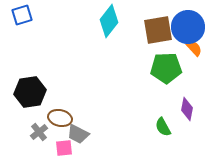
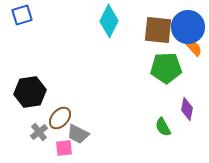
cyan diamond: rotated 12 degrees counterclockwise
brown square: rotated 16 degrees clockwise
brown ellipse: rotated 60 degrees counterclockwise
